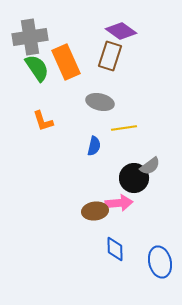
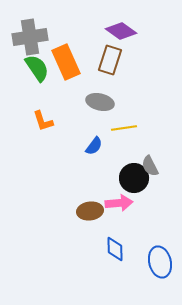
brown rectangle: moved 4 px down
blue semicircle: rotated 24 degrees clockwise
gray semicircle: rotated 100 degrees clockwise
brown ellipse: moved 5 px left
